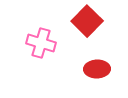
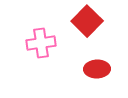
pink cross: rotated 24 degrees counterclockwise
